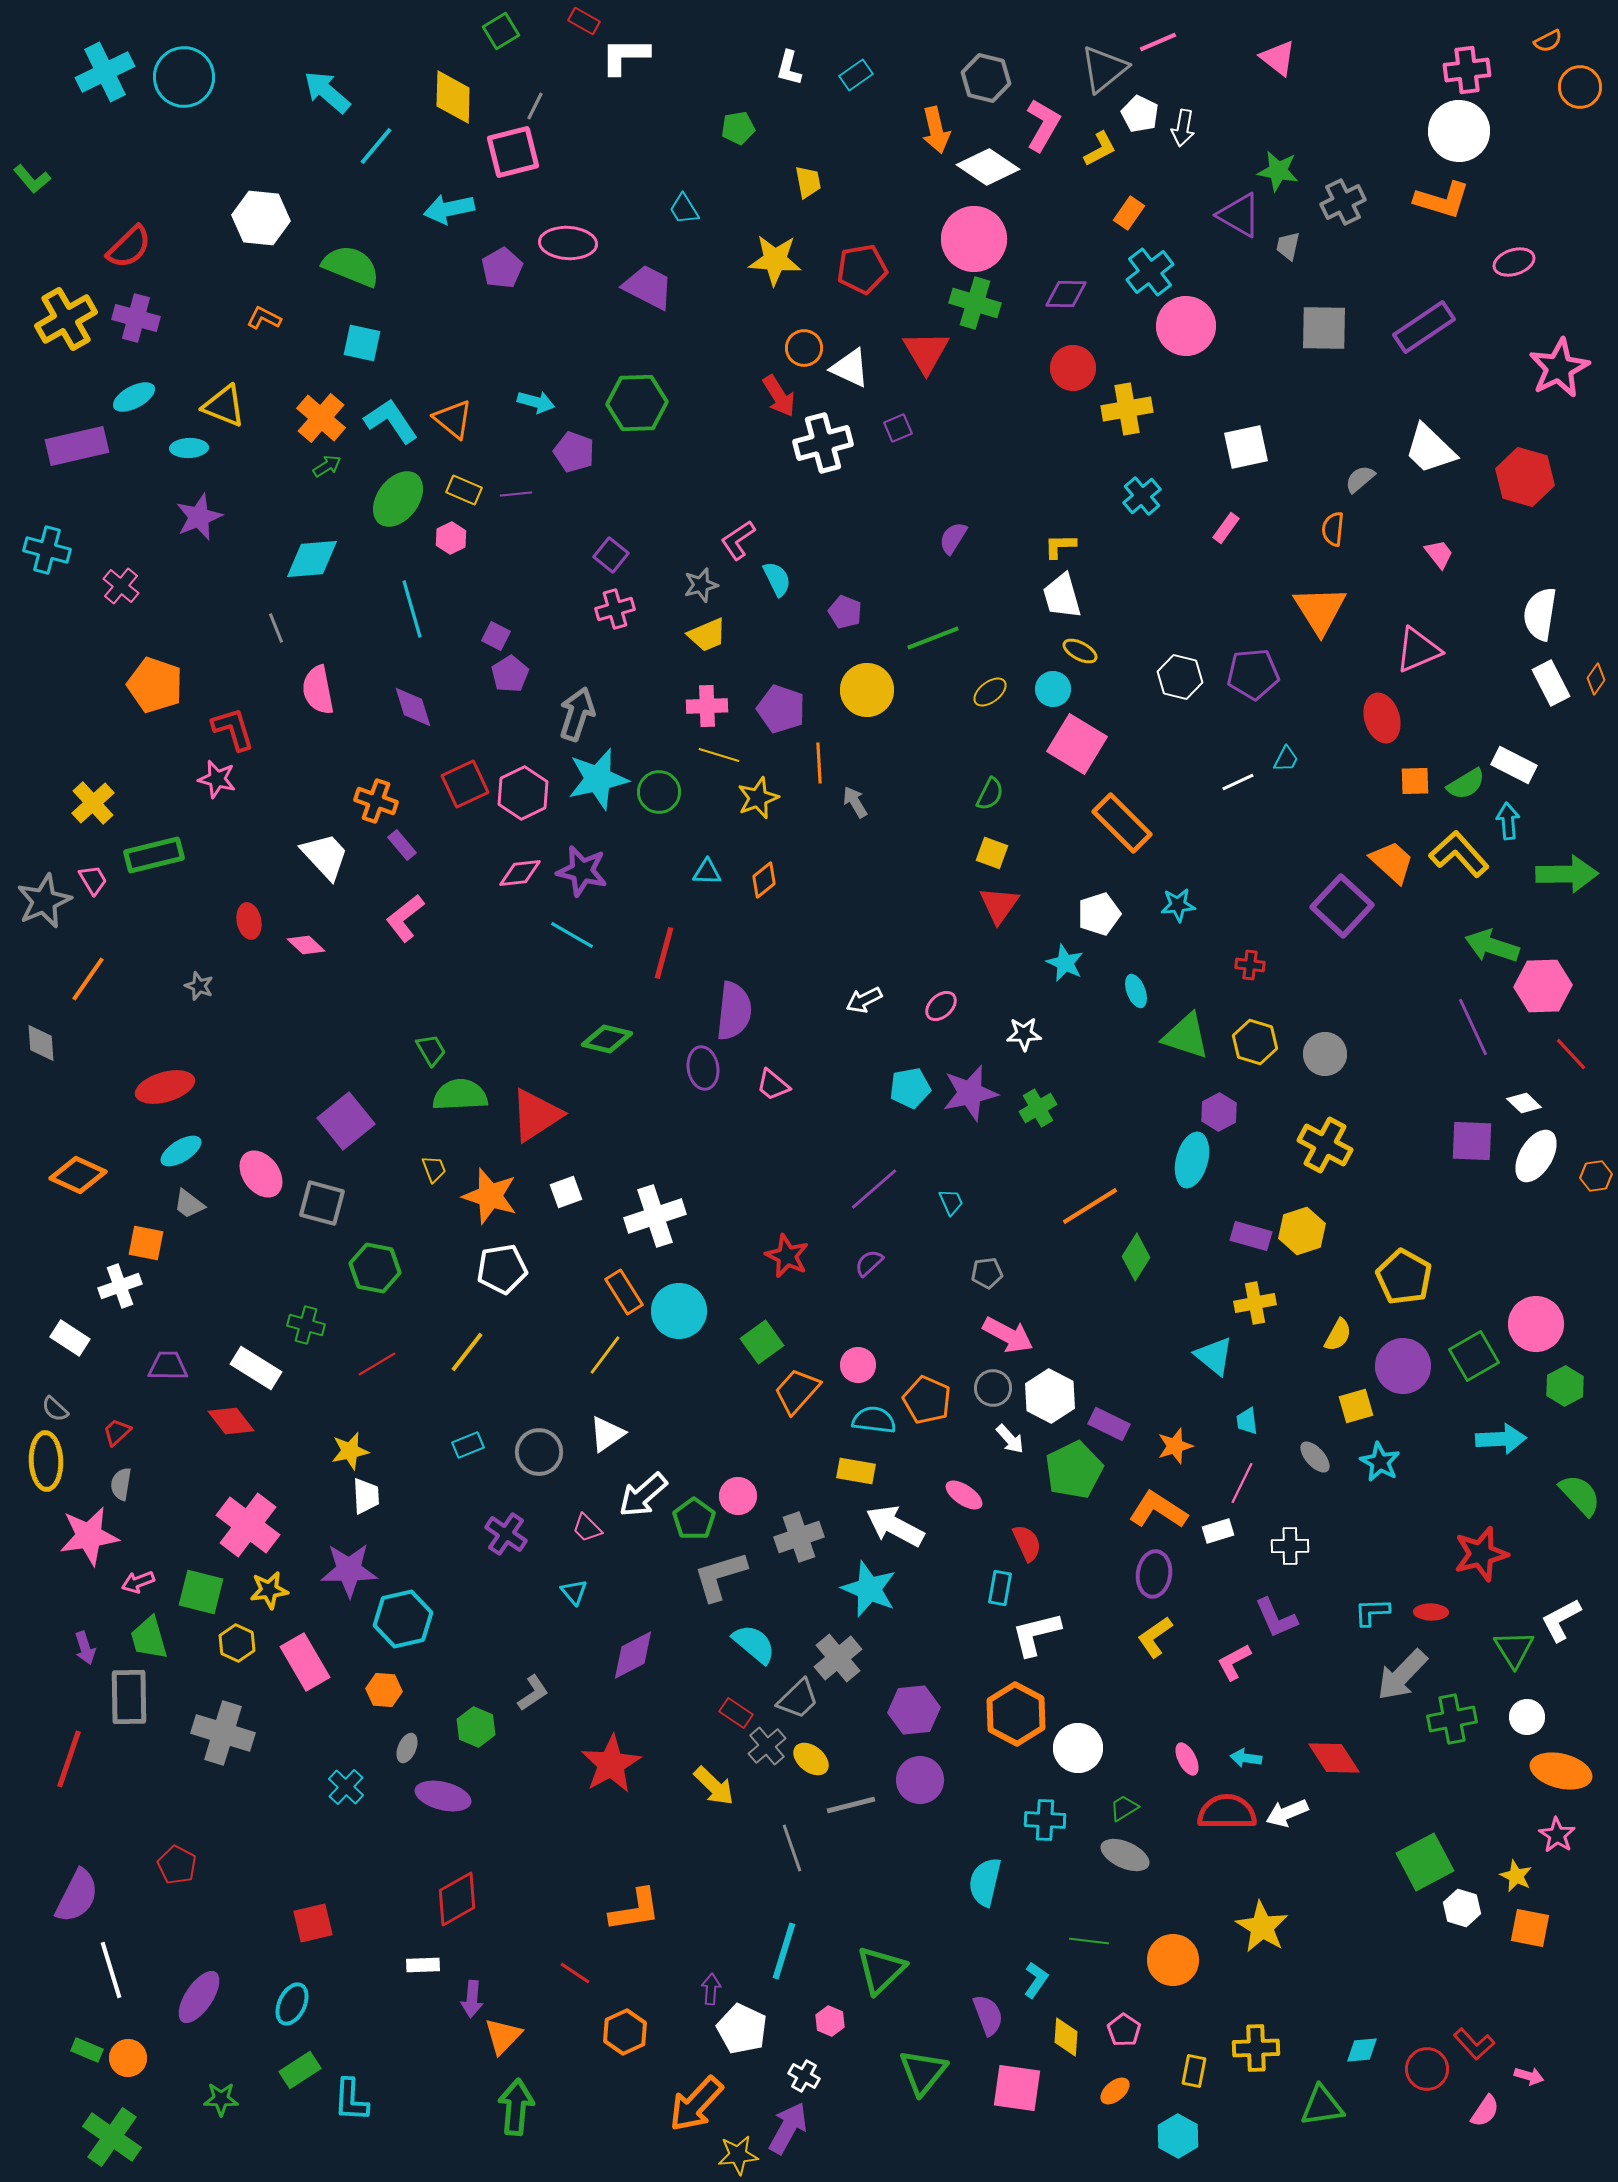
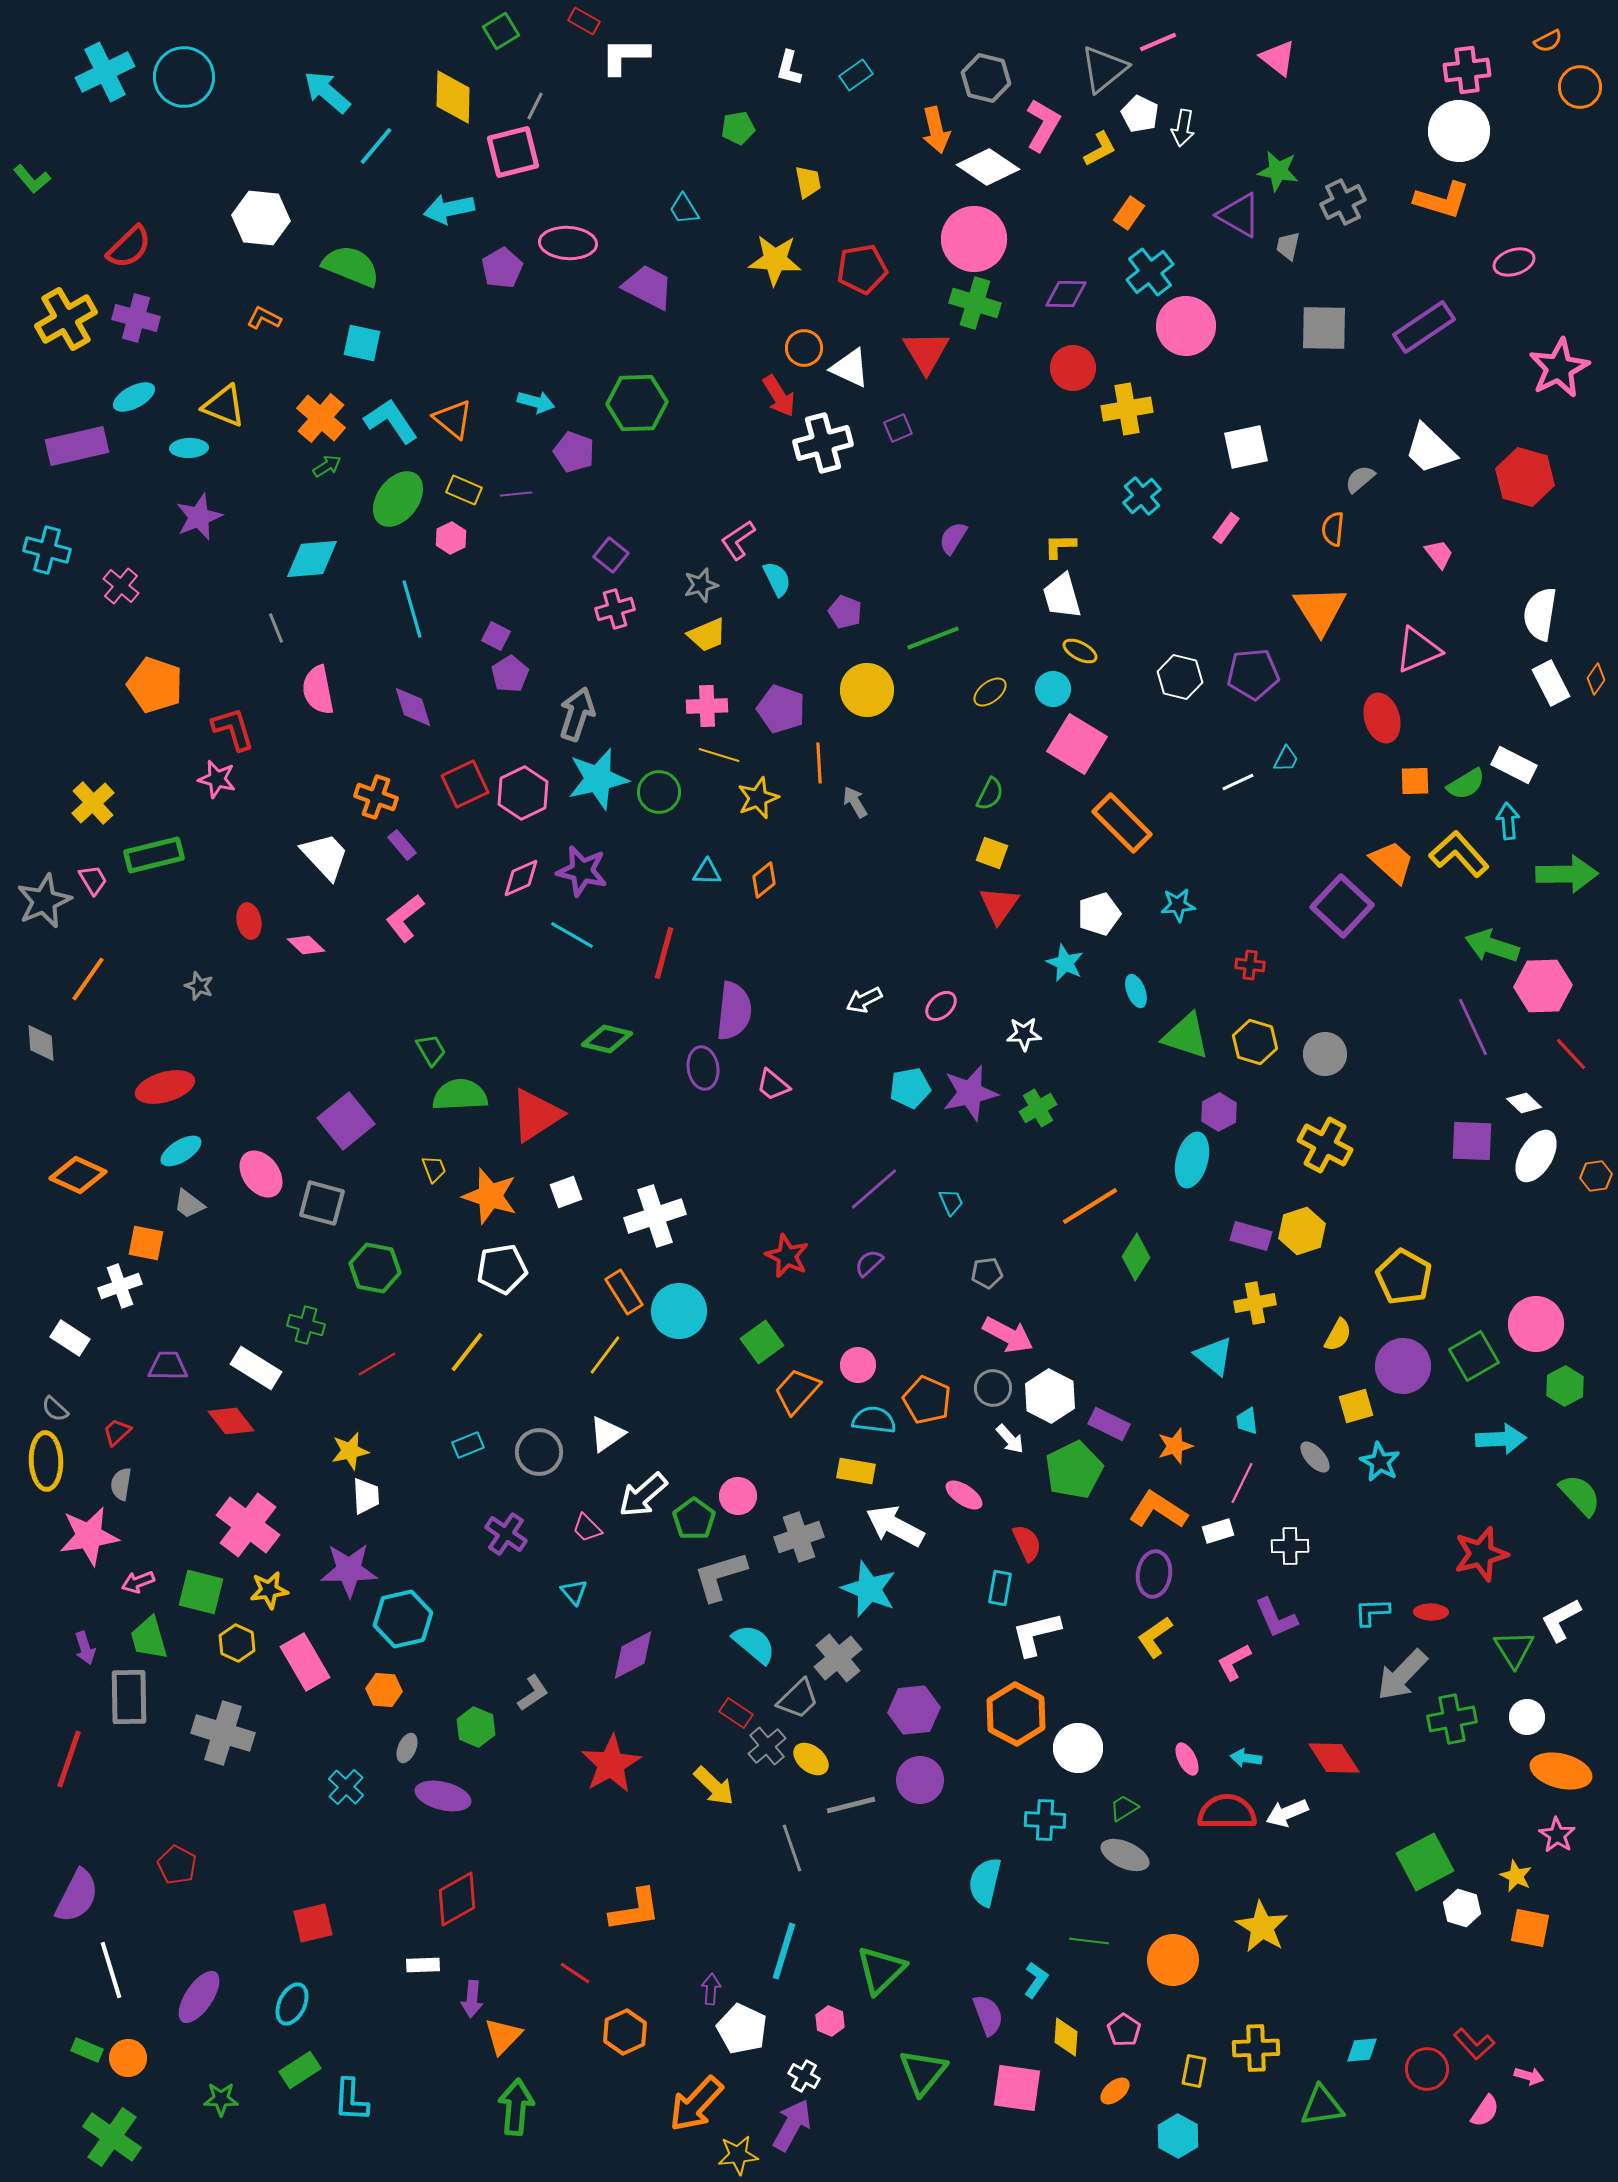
orange cross at (376, 801): moved 4 px up
pink diamond at (520, 873): moved 1 px right, 5 px down; rotated 18 degrees counterclockwise
purple arrow at (788, 2128): moved 4 px right, 3 px up
